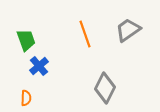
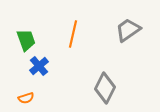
orange line: moved 12 px left; rotated 32 degrees clockwise
orange semicircle: rotated 70 degrees clockwise
